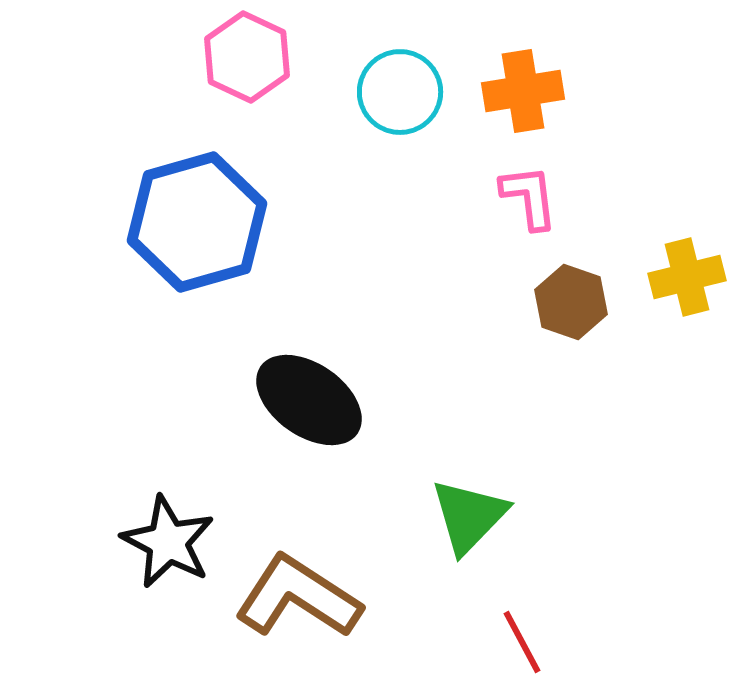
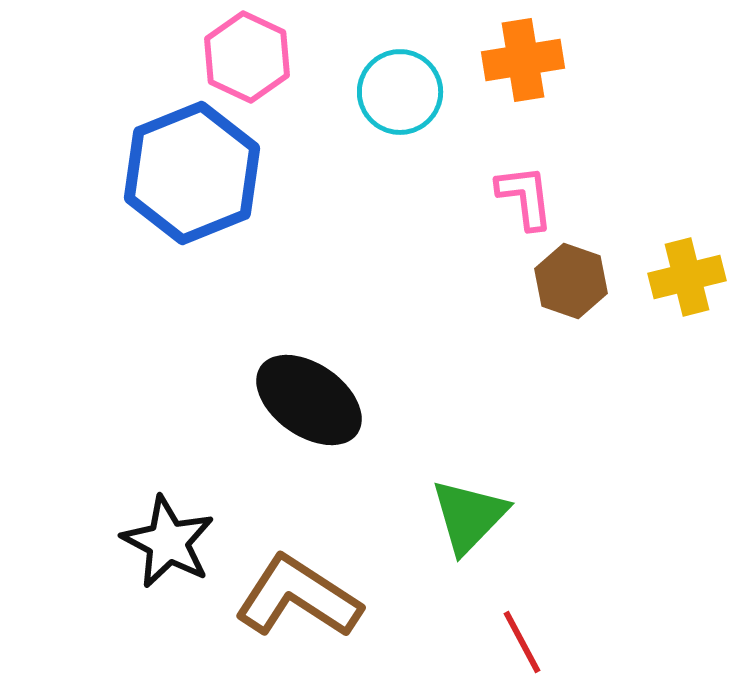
orange cross: moved 31 px up
pink L-shape: moved 4 px left
blue hexagon: moved 5 px left, 49 px up; rotated 6 degrees counterclockwise
brown hexagon: moved 21 px up
